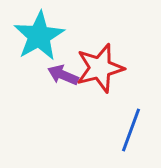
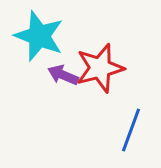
cyan star: rotated 21 degrees counterclockwise
